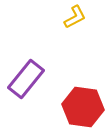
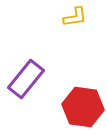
yellow L-shape: rotated 20 degrees clockwise
